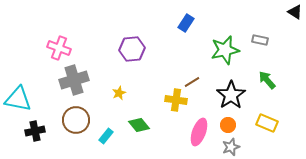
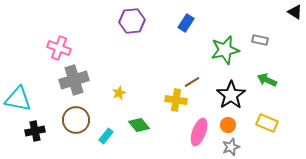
purple hexagon: moved 28 px up
green arrow: rotated 24 degrees counterclockwise
